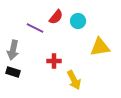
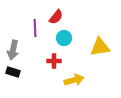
cyan circle: moved 14 px left, 17 px down
purple line: rotated 60 degrees clockwise
yellow arrow: rotated 78 degrees counterclockwise
